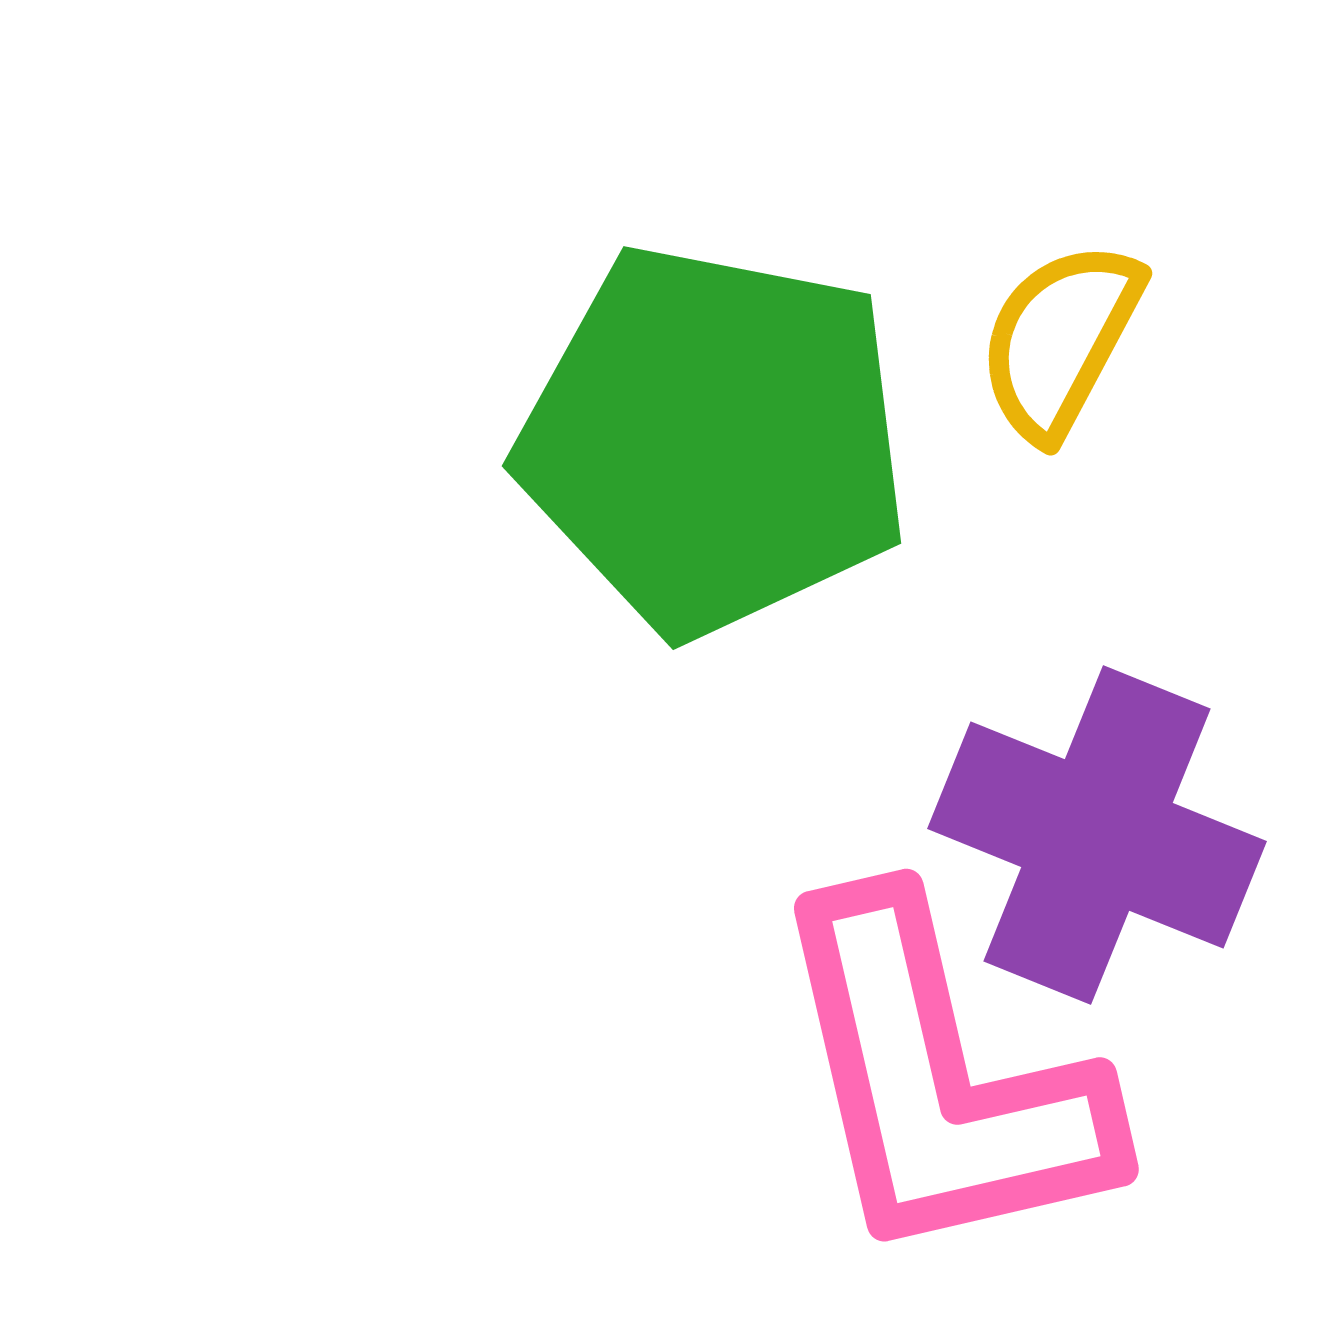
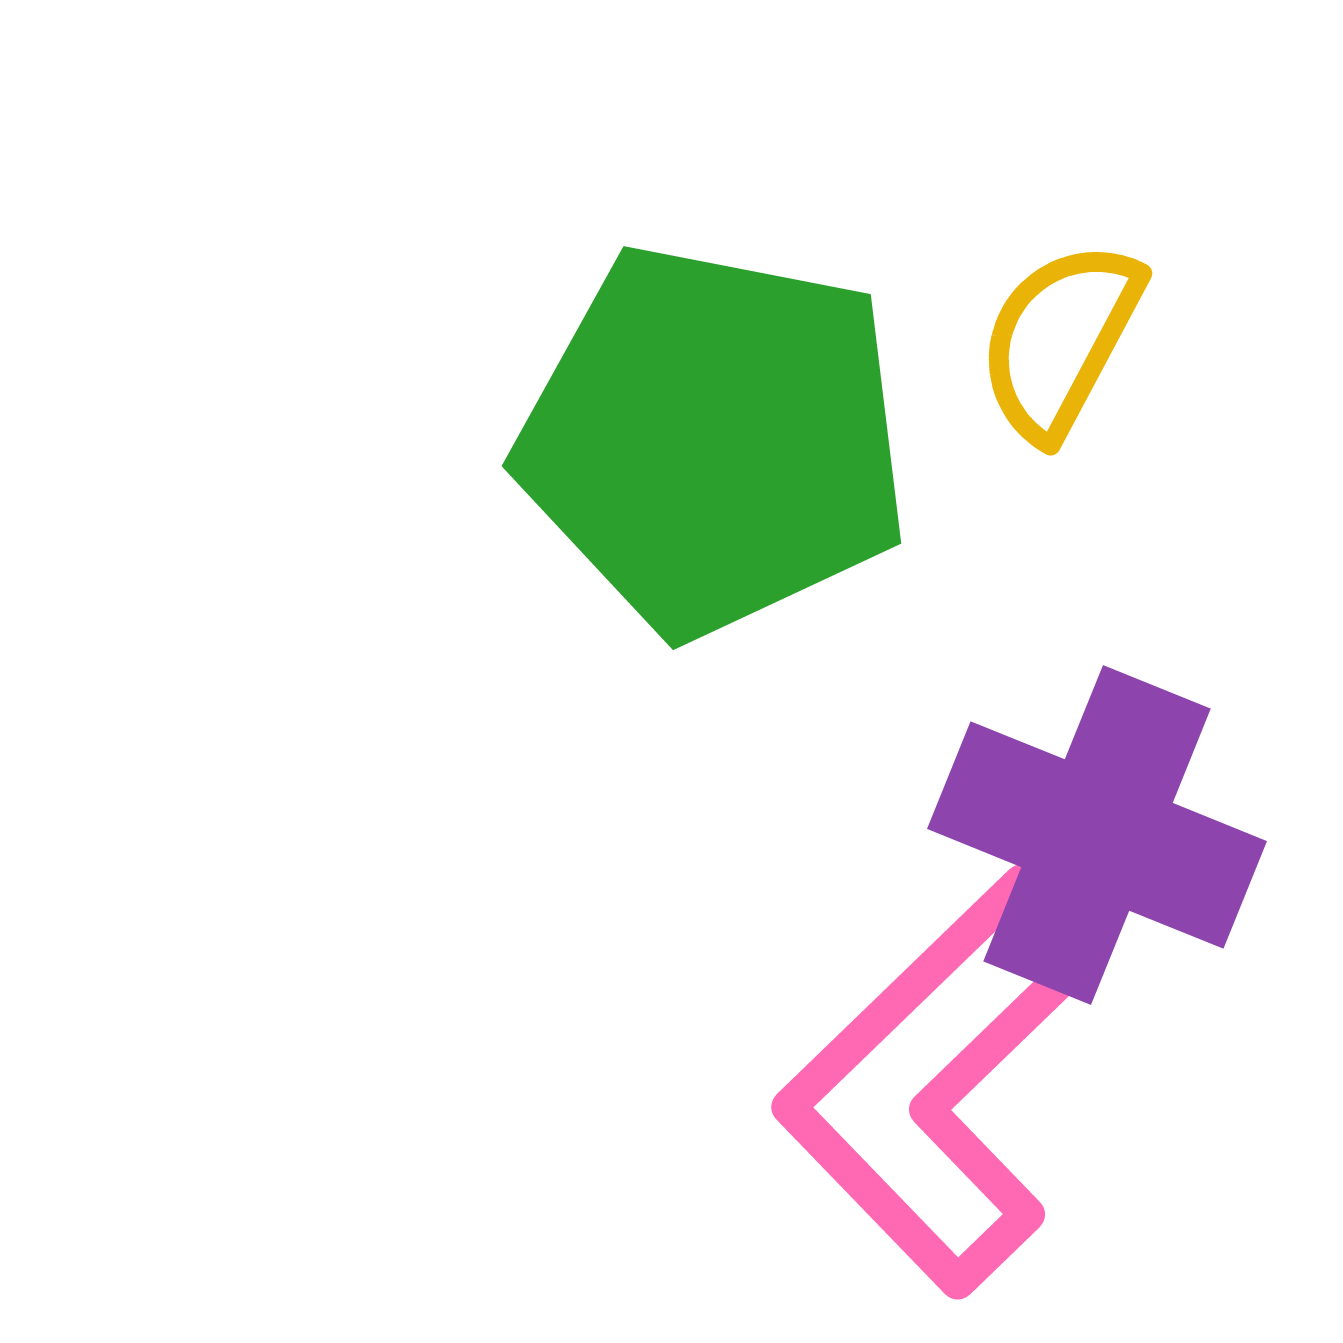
pink L-shape: rotated 59 degrees clockwise
